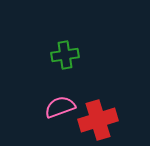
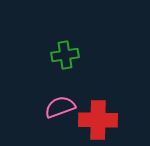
red cross: rotated 18 degrees clockwise
